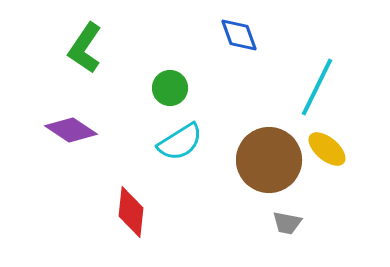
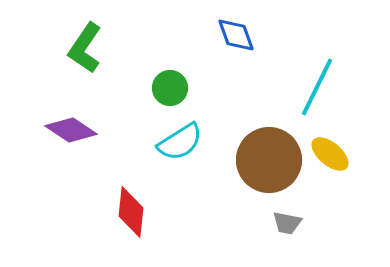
blue diamond: moved 3 px left
yellow ellipse: moved 3 px right, 5 px down
